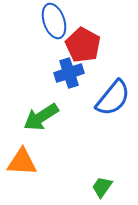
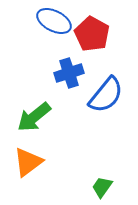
blue ellipse: rotated 44 degrees counterclockwise
red pentagon: moved 9 px right, 11 px up
blue semicircle: moved 7 px left, 3 px up
green arrow: moved 7 px left; rotated 6 degrees counterclockwise
orange triangle: moved 6 px right; rotated 40 degrees counterclockwise
